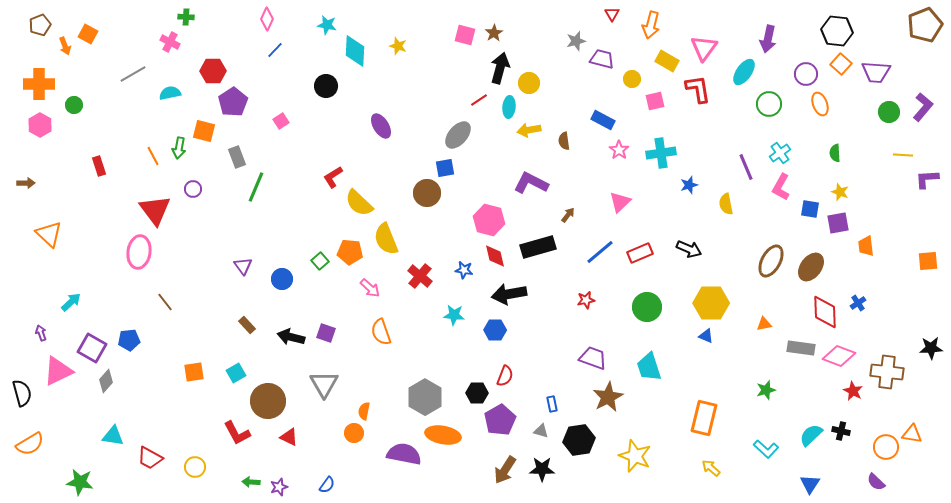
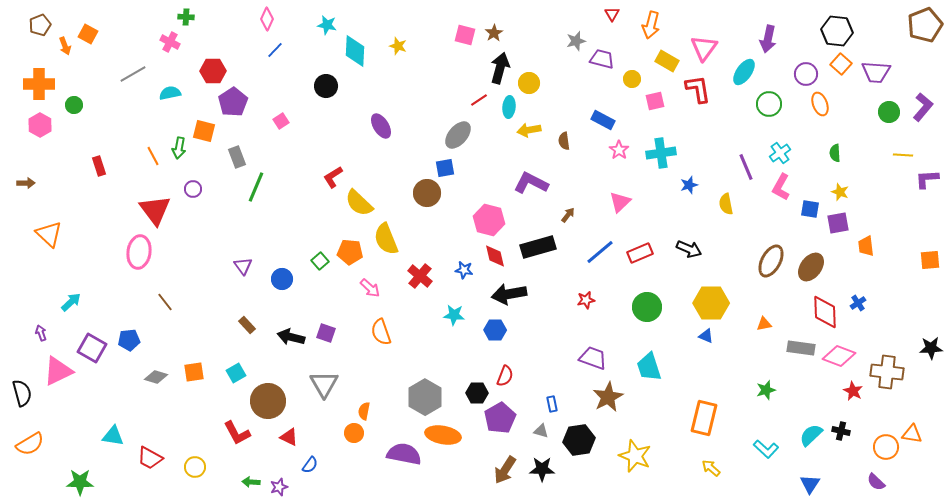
orange square at (928, 261): moved 2 px right, 1 px up
gray diamond at (106, 381): moved 50 px right, 4 px up; rotated 65 degrees clockwise
purple pentagon at (500, 420): moved 2 px up
green star at (80, 482): rotated 8 degrees counterclockwise
blue semicircle at (327, 485): moved 17 px left, 20 px up
